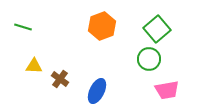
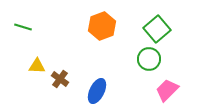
yellow triangle: moved 3 px right
pink trapezoid: rotated 145 degrees clockwise
